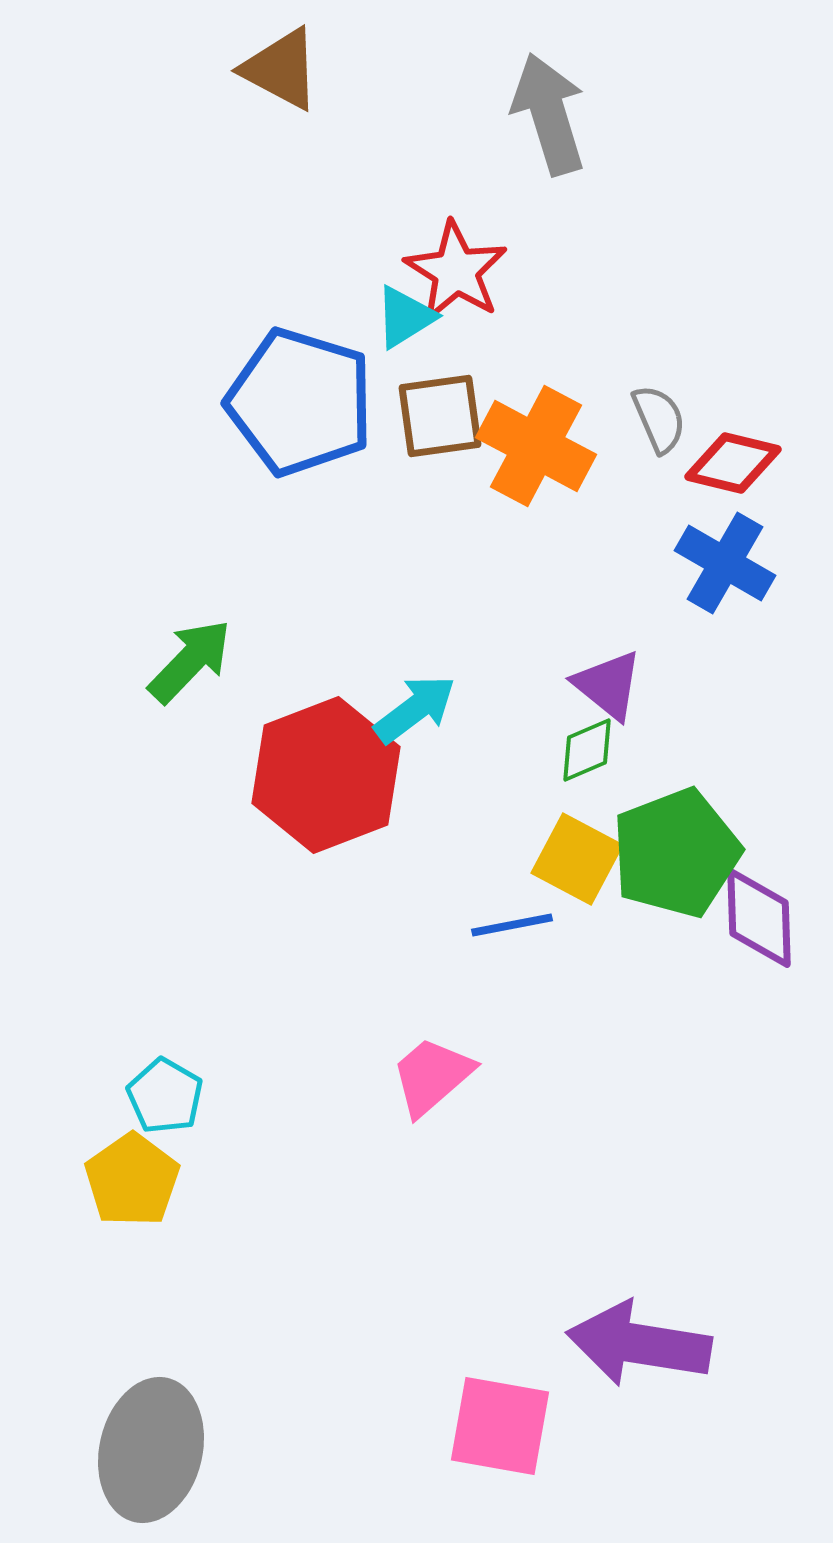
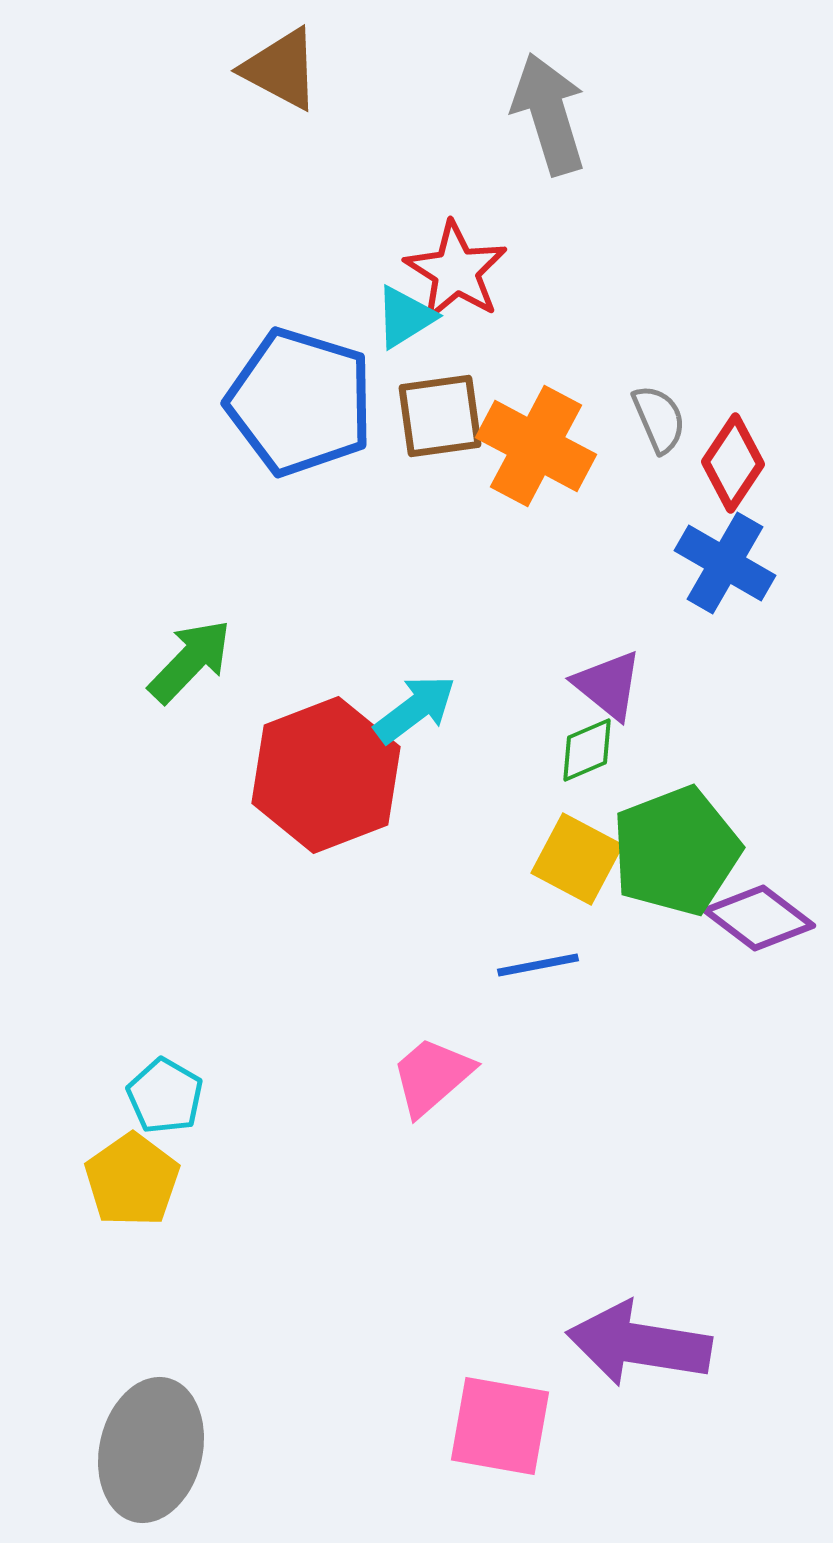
red diamond: rotated 70 degrees counterclockwise
green pentagon: moved 2 px up
purple diamond: rotated 51 degrees counterclockwise
blue line: moved 26 px right, 40 px down
